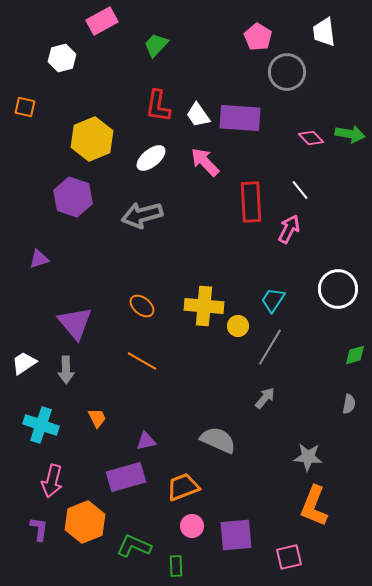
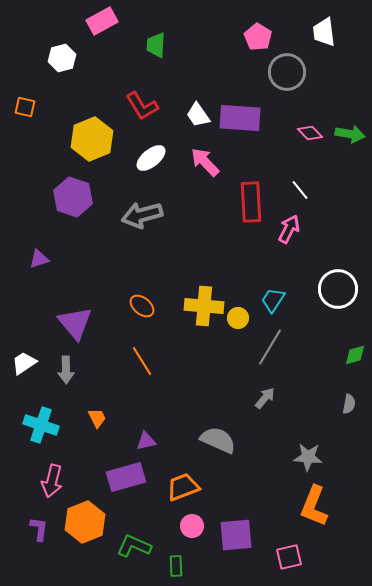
green trapezoid at (156, 45): rotated 40 degrees counterclockwise
red L-shape at (158, 106): moved 16 px left; rotated 40 degrees counterclockwise
pink diamond at (311, 138): moved 1 px left, 5 px up
yellow circle at (238, 326): moved 8 px up
orange line at (142, 361): rotated 28 degrees clockwise
